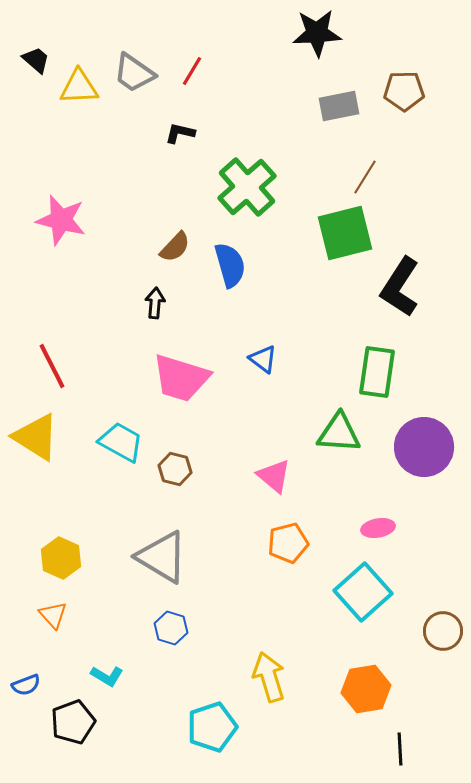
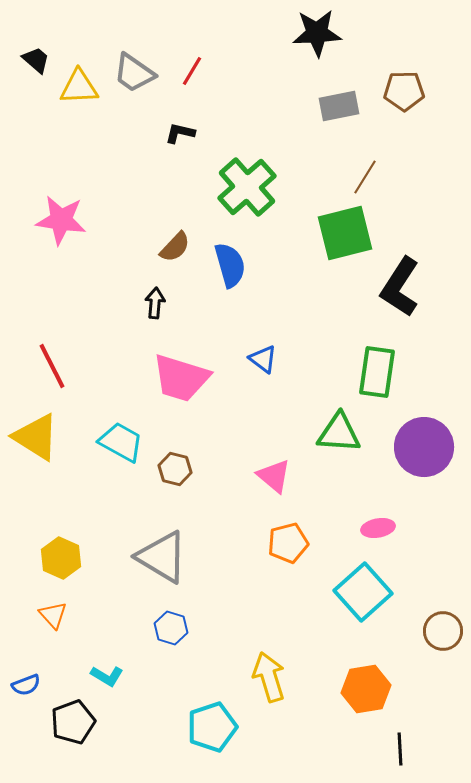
pink star at (61, 220): rotated 6 degrees counterclockwise
